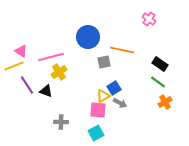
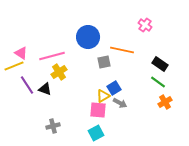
pink cross: moved 4 px left, 6 px down
pink triangle: moved 2 px down
pink line: moved 1 px right, 1 px up
black triangle: moved 1 px left, 2 px up
gray cross: moved 8 px left, 4 px down; rotated 16 degrees counterclockwise
